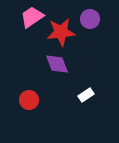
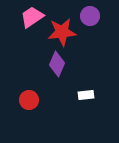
purple circle: moved 3 px up
red star: moved 1 px right
purple diamond: rotated 45 degrees clockwise
white rectangle: rotated 28 degrees clockwise
